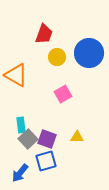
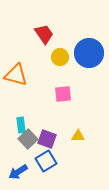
red trapezoid: rotated 55 degrees counterclockwise
yellow circle: moved 3 px right
orange triangle: rotated 15 degrees counterclockwise
pink square: rotated 24 degrees clockwise
yellow triangle: moved 1 px right, 1 px up
blue square: rotated 15 degrees counterclockwise
blue arrow: moved 2 px left, 1 px up; rotated 18 degrees clockwise
